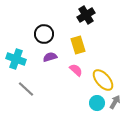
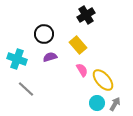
yellow rectangle: rotated 24 degrees counterclockwise
cyan cross: moved 1 px right
pink semicircle: moved 6 px right; rotated 16 degrees clockwise
gray arrow: moved 2 px down
